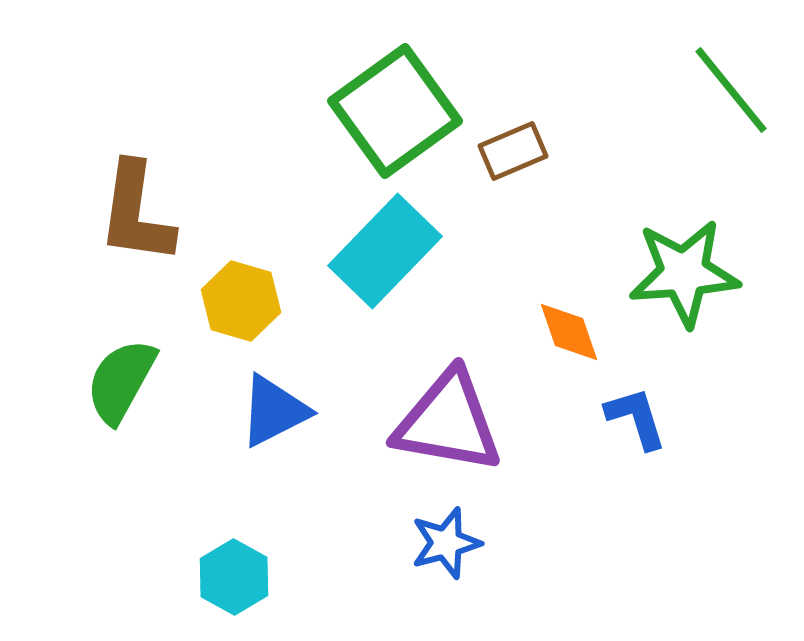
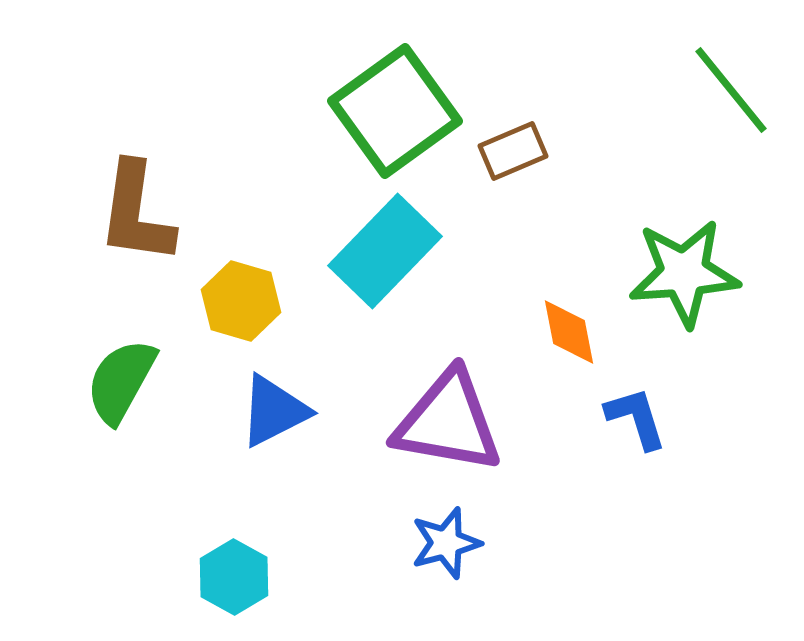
orange diamond: rotated 8 degrees clockwise
